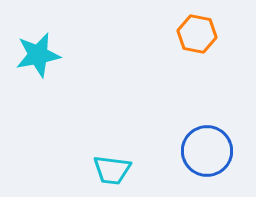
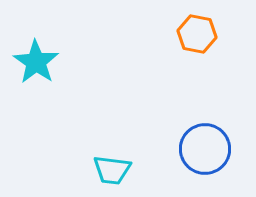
cyan star: moved 2 px left, 7 px down; rotated 27 degrees counterclockwise
blue circle: moved 2 px left, 2 px up
